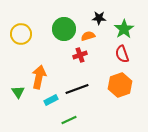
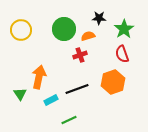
yellow circle: moved 4 px up
orange hexagon: moved 7 px left, 3 px up
green triangle: moved 2 px right, 2 px down
